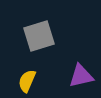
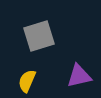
purple triangle: moved 2 px left
